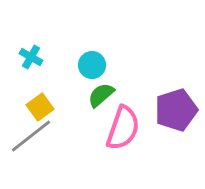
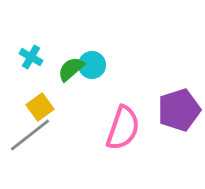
green semicircle: moved 30 px left, 26 px up
purple pentagon: moved 3 px right
gray line: moved 1 px left, 1 px up
